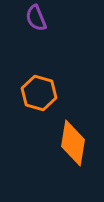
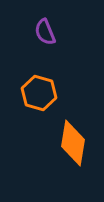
purple semicircle: moved 9 px right, 14 px down
